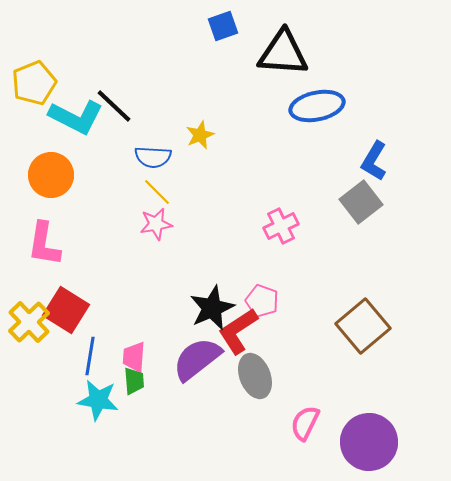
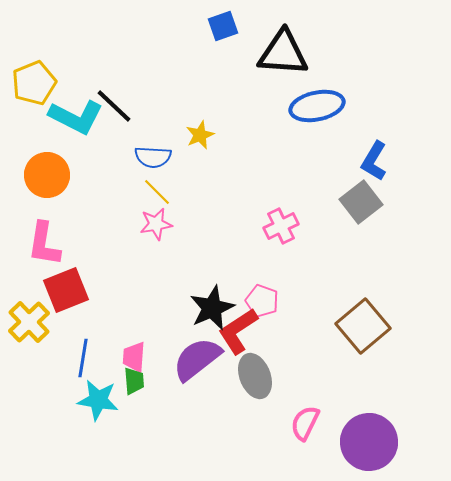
orange circle: moved 4 px left
red square: moved 20 px up; rotated 36 degrees clockwise
blue line: moved 7 px left, 2 px down
